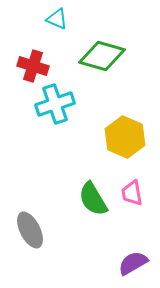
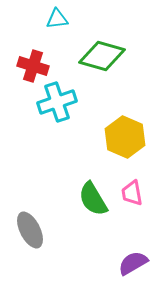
cyan triangle: rotated 30 degrees counterclockwise
cyan cross: moved 2 px right, 2 px up
